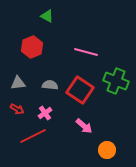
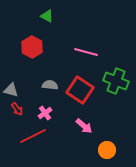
red hexagon: rotated 10 degrees counterclockwise
gray triangle: moved 7 px left, 7 px down; rotated 21 degrees clockwise
red arrow: rotated 24 degrees clockwise
